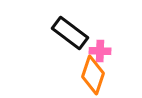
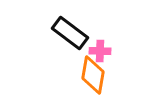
orange diamond: rotated 9 degrees counterclockwise
